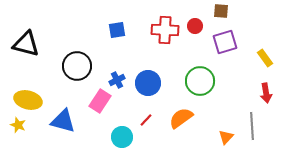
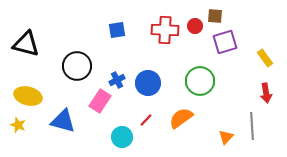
brown square: moved 6 px left, 5 px down
yellow ellipse: moved 4 px up
